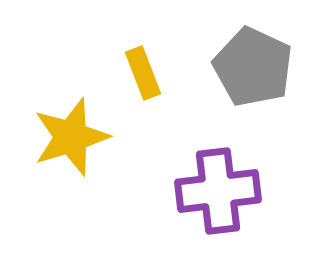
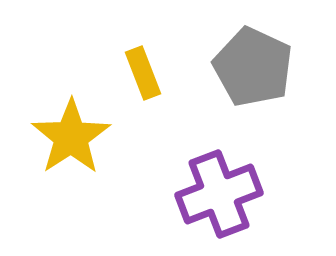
yellow star: rotated 16 degrees counterclockwise
purple cross: moved 1 px right, 3 px down; rotated 14 degrees counterclockwise
